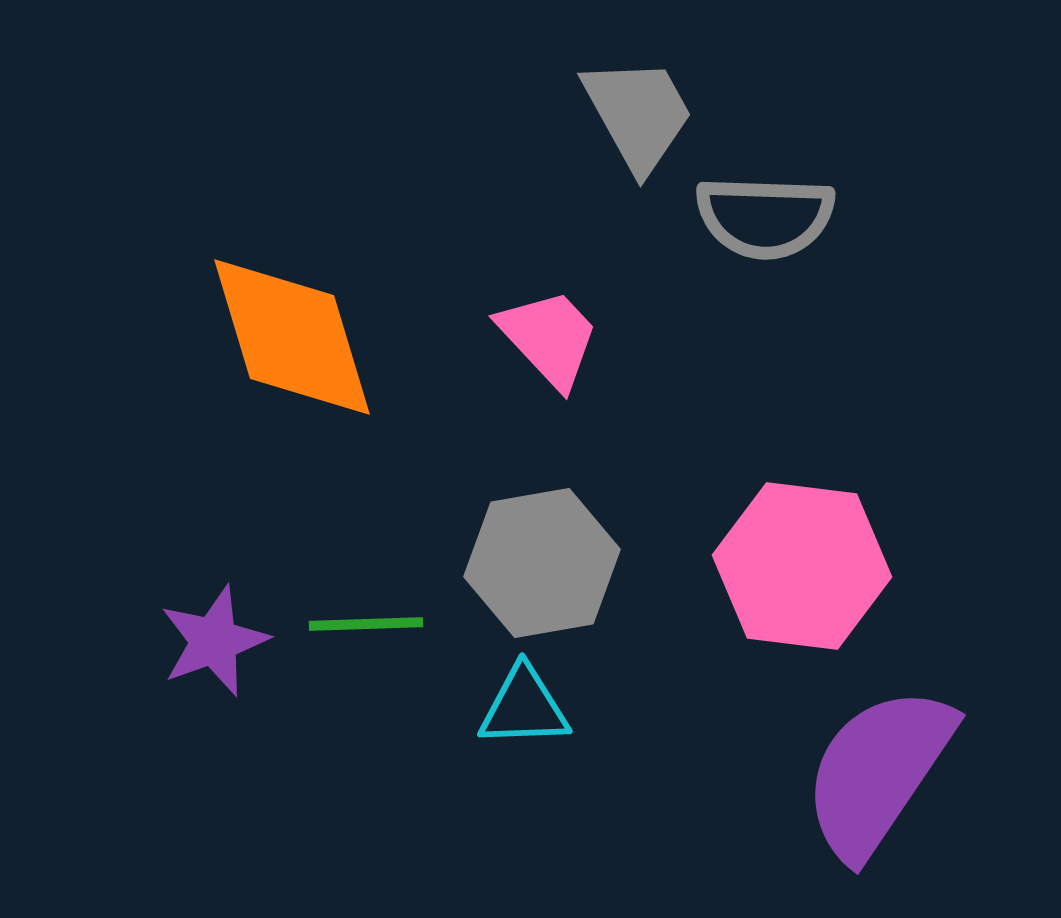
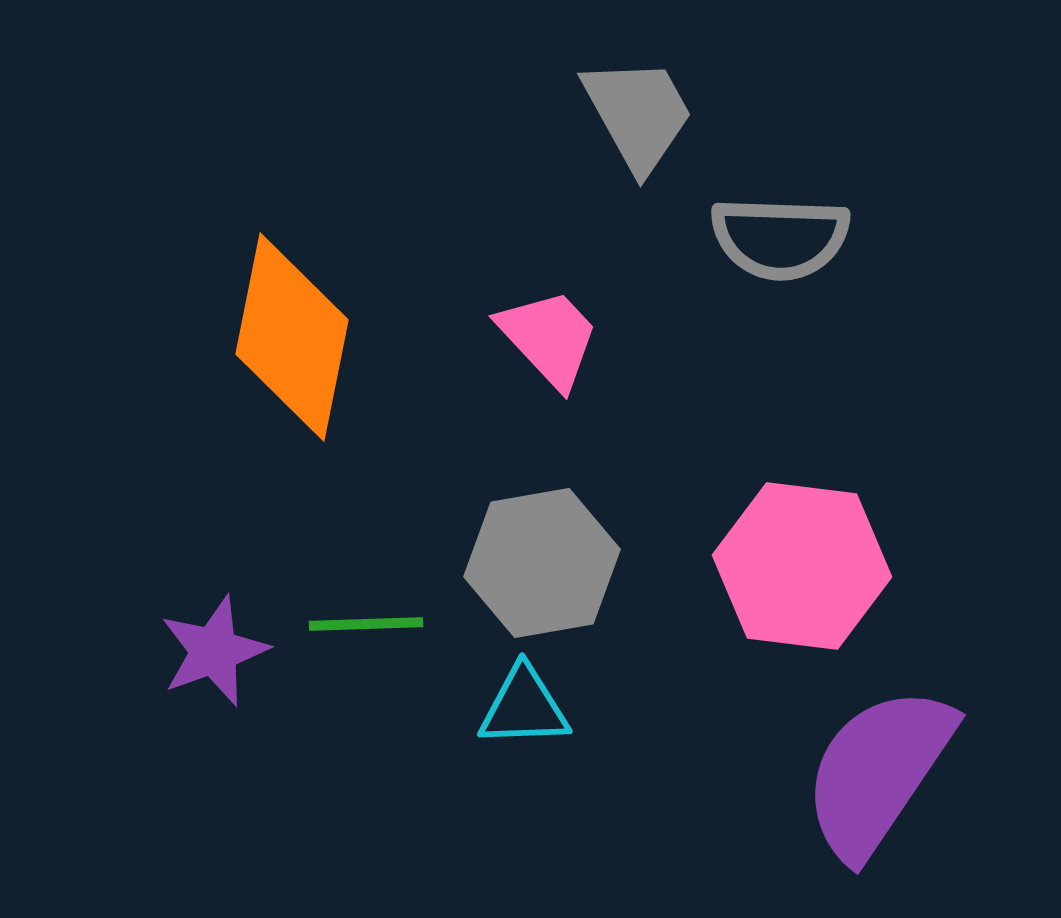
gray semicircle: moved 15 px right, 21 px down
orange diamond: rotated 28 degrees clockwise
purple star: moved 10 px down
